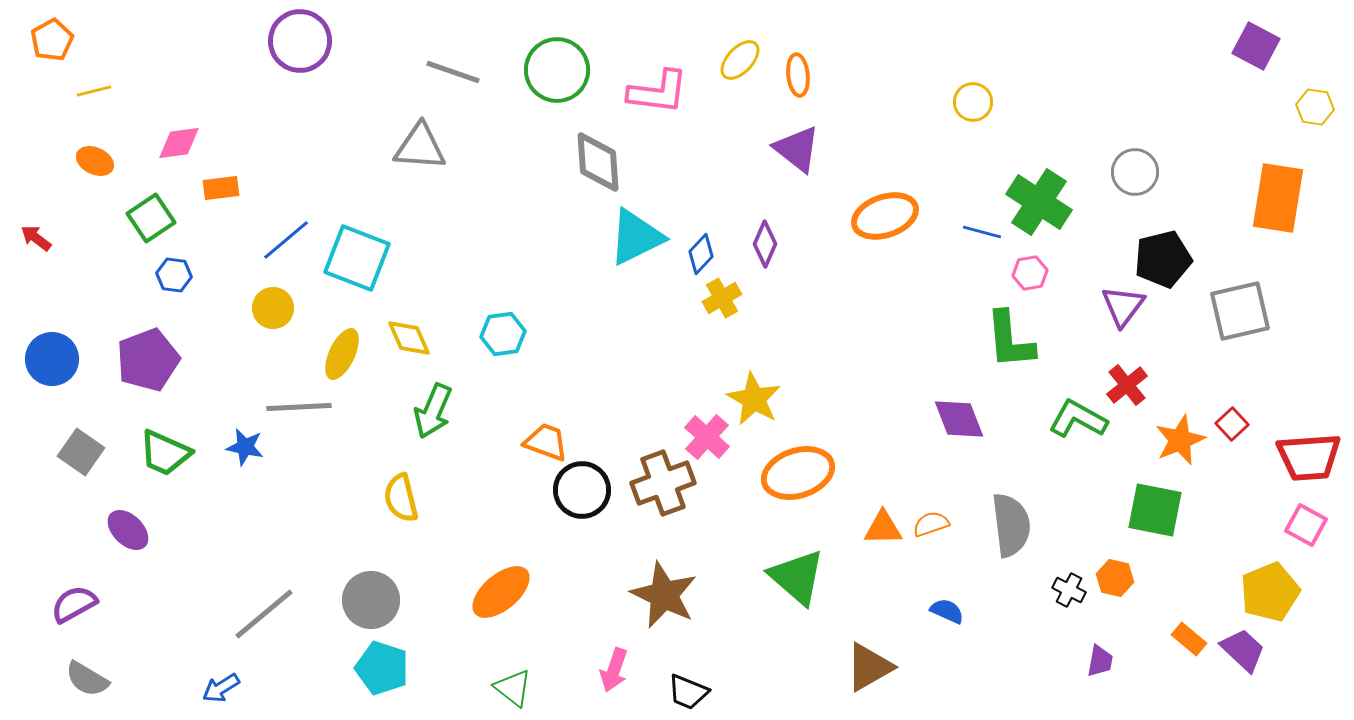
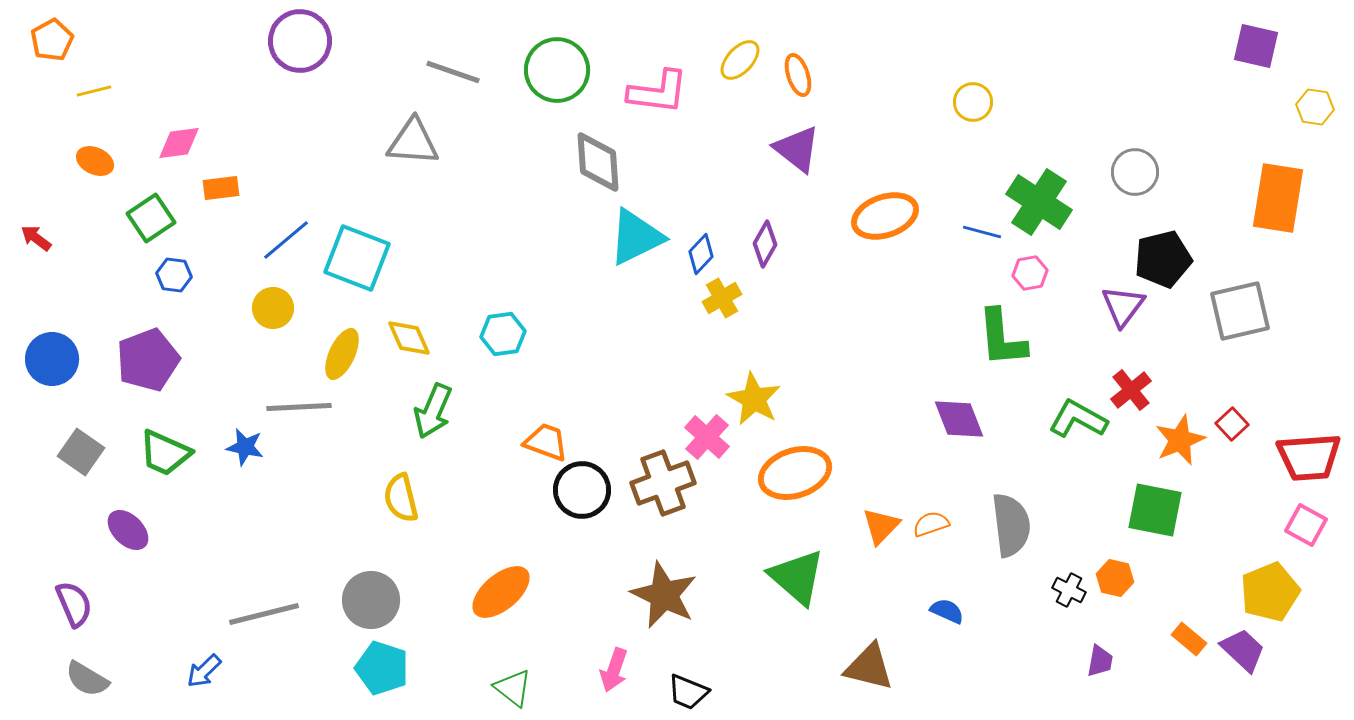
purple square at (1256, 46): rotated 15 degrees counterclockwise
orange ellipse at (798, 75): rotated 12 degrees counterclockwise
gray triangle at (420, 147): moved 7 px left, 5 px up
purple diamond at (765, 244): rotated 6 degrees clockwise
green L-shape at (1010, 340): moved 8 px left, 2 px up
red cross at (1127, 385): moved 4 px right, 5 px down
orange ellipse at (798, 473): moved 3 px left
orange triangle at (883, 528): moved 2 px left, 2 px up; rotated 45 degrees counterclockwise
purple semicircle at (74, 604): rotated 96 degrees clockwise
gray line at (264, 614): rotated 26 degrees clockwise
brown triangle at (869, 667): rotated 44 degrees clockwise
blue arrow at (221, 688): moved 17 px left, 17 px up; rotated 12 degrees counterclockwise
